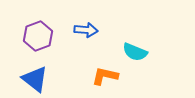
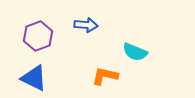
blue arrow: moved 5 px up
blue triangle: moved 1 px left, 1 px up; rotated 12 degrees counterclockwise
